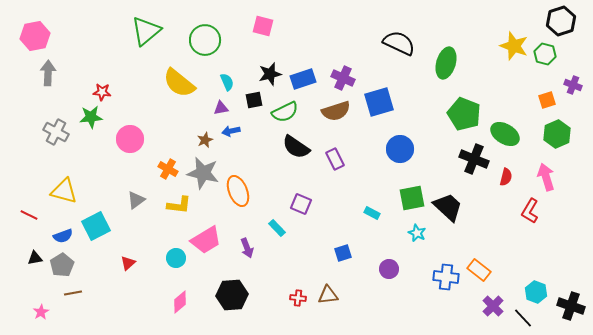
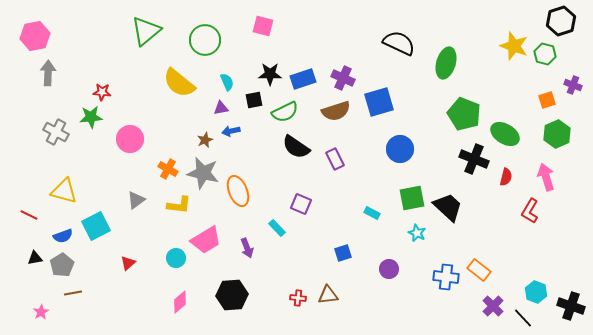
black star at (270, 74): rotated 15 degrees clockwise
